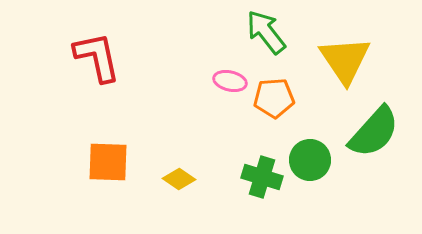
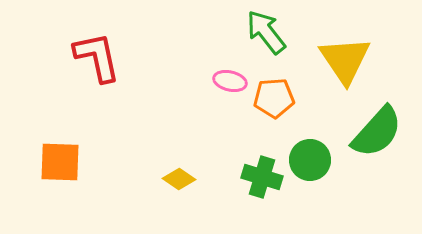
green semicircle: moved 3 px right
orange square: moved 48 px left
